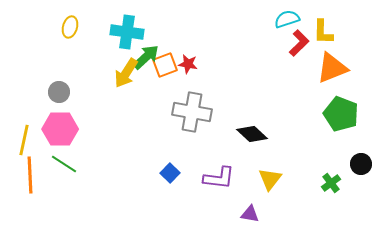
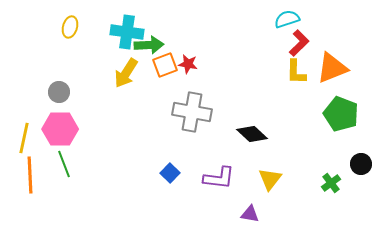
yellow L-shape: moved 27 px left, 40 px down
green arrow: moved 3 px right, 12 px up; rotated 40 degrees clockwise
yellow line: moved 2 px up
green line: rotated 36 degrees clockwise
